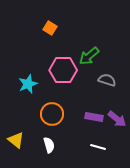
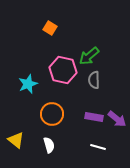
pink hexagon: rotated 12 degrees clockwise
gray semicircle: moved 13 px left; rotated 108 degrees counterclockwise
